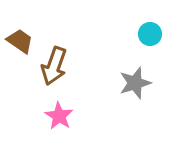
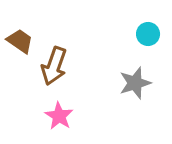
cyan circle: moved 2 px left
